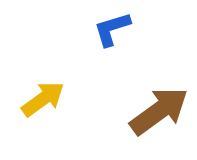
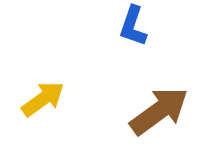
blue L-shape: moved 21 px right, 3 px up; rotated 54 degrees counterclockwise
